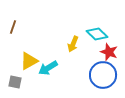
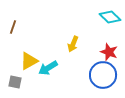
cyan diamond: moved 13 px right, 17 px up
